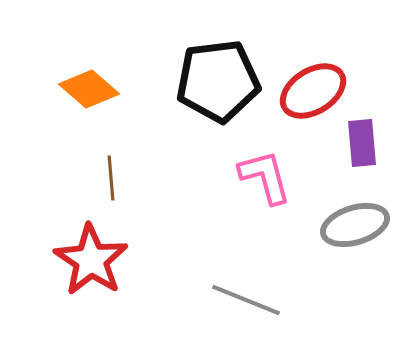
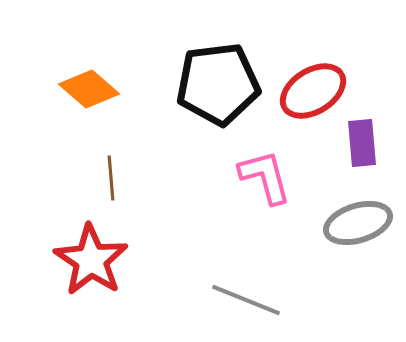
black pentagon: moved 3 px down
gray ellipse: moved 3 px right, 2 px up
